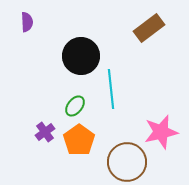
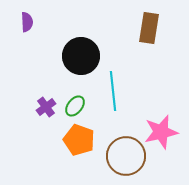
brown rectangle: rotated 44 degrees counterclockwise
cyan line: moved 2 px right, 2 px down
purple cross: moved 1 px right, 25 px up
orange pentagon: rotated 16 degrees counterclockwise
brown circle: moved 1 px left, 6 px up
